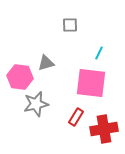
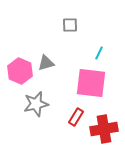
pink hexagon: moved 6 px up; rotated 15 degrees clockwise
